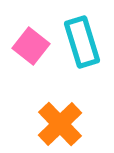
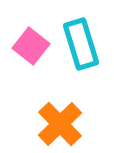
cyan rectangle: moved 1 px left, 2 px down
